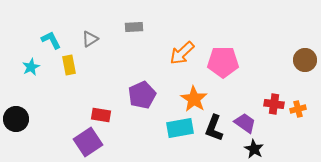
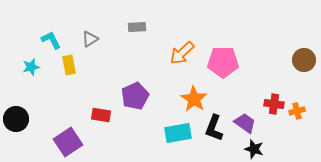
gray rectangle: moved 3 px right
brown circle: moved 1 px left
cyan star: rotated 12 degrees clockwise
purple pentagon: moved 7 px left, 1 px down
orange cross: moved 1 px left, 2 px down
cyan rectangle: moved 2 px left, 5 px down
purple square: moved 20 px left
black star: rotated 12 degrees counterclockwise
